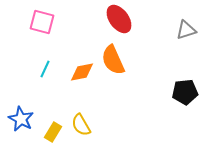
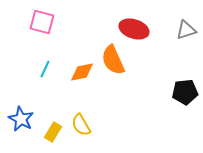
red ellipse: moved 15 px right, 10 px down; rotated 36 degrees counterclockwise
